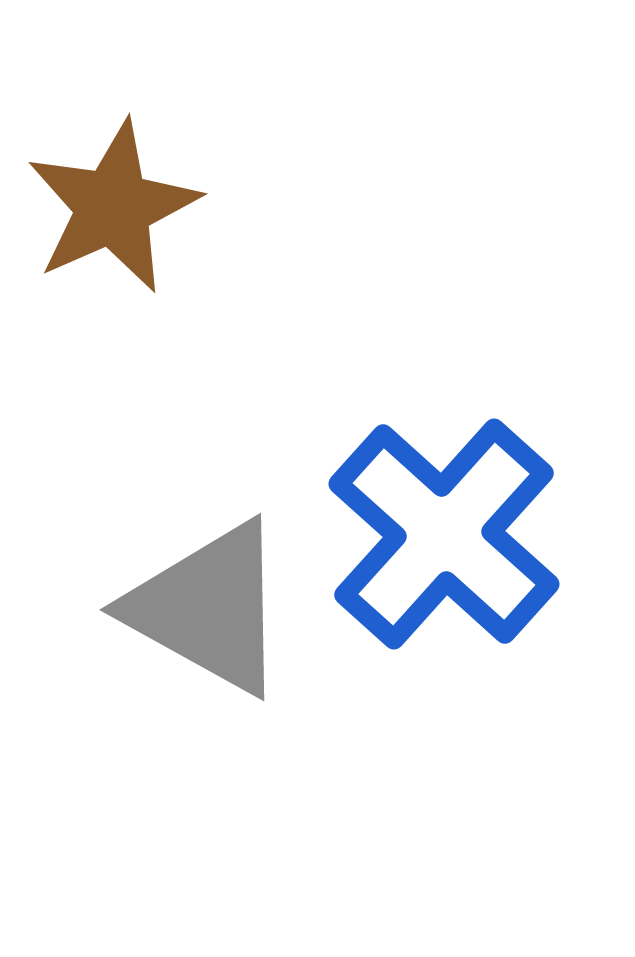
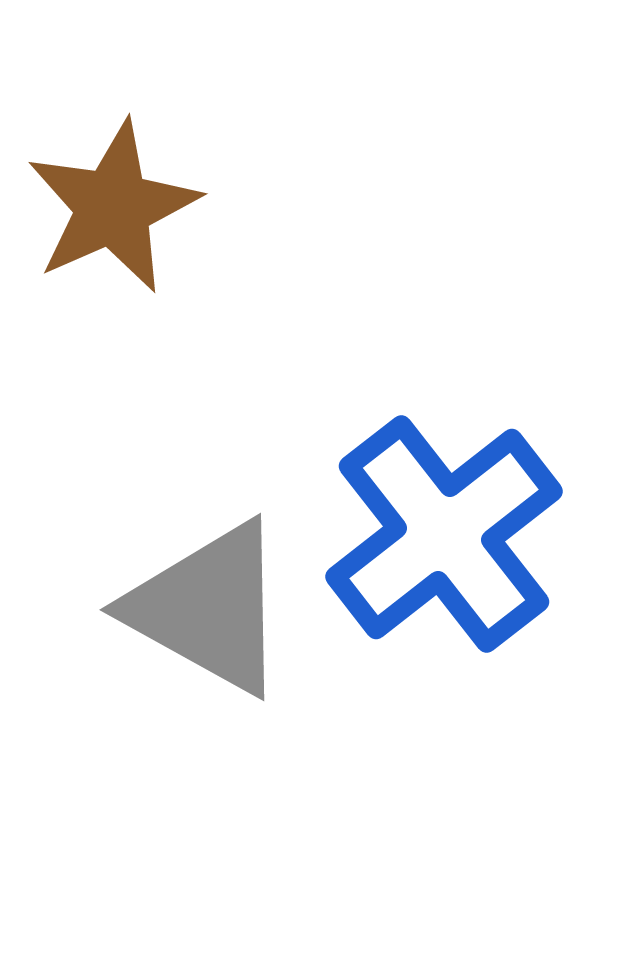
blue cross: rotated 10 degrees clockwise
